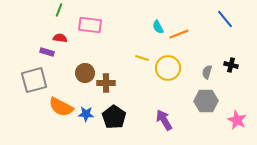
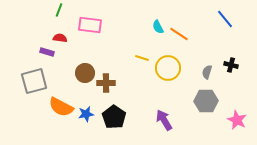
orange line: rotated 54 degrees clockwise
gray square: moved 1 px down
blue star: rotated 14 degrees counterclockwise
